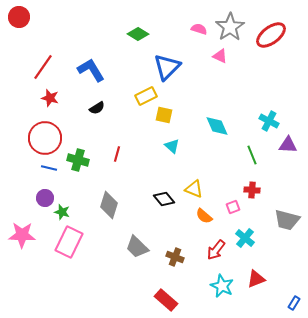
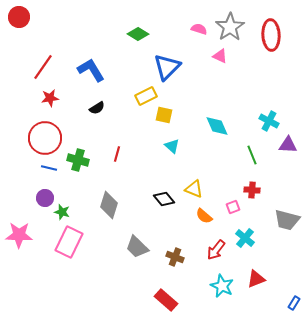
red ellipse at (271, 35): rotated 56 degrees counterclockwise
red star at (50, 98): rotated 24 degrees counterclockwise
pink star at (22, 235): moved 3 px left
